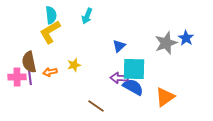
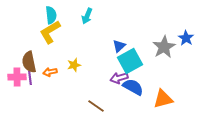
gray star: moved 2 px left, 4 px down; rotated 10 degrees counterclockwise
cyan square: moved 4 px left, 8 px up; rotated 30 degrees counterclockwise
purple arrow: rotated 18 degrees counterclockwise
orange triangle: moved 2 px left, 2 px down; rotated 20 degrees clockwise
